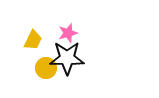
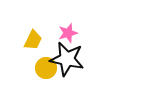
black star: moved 1 px down; rotated 12 degrees clockwise
